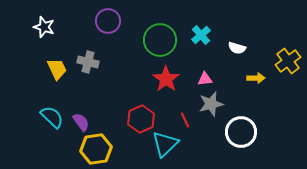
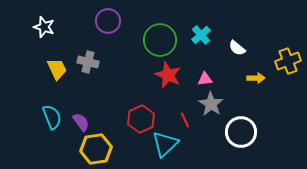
white semicircle: rotated 24 degrees clockwise
yellow cross: rotated 15 degrees clockwise
red star: moved 2 px right, 4 px up; rotated 12 degrees counterclockwise
gray star: rotated 25 degrees counterclockwise
cyan semicircle: rotated 25 degrees clockwise
